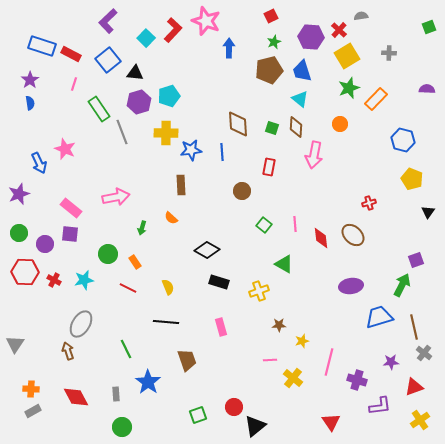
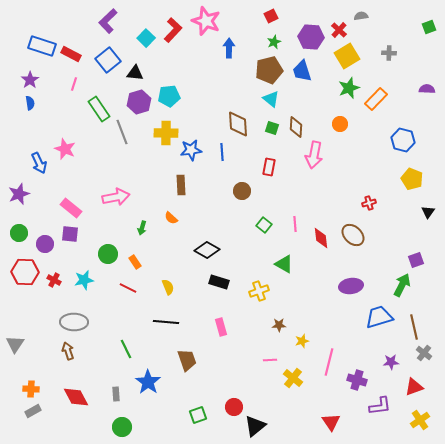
cyan pentagon at (169, 96): rotated 10 degrees clockwise
cyan triangle at (300, 99): moved 29 px left
gray ellipse at (81, 324): moved 7 px left, 2 px up; rotated 60 degrees clockwise
